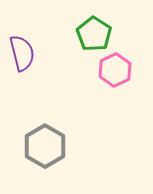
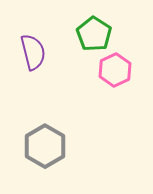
purple semicircle: moved 11 px right, 1 px up
